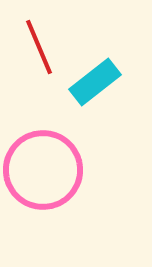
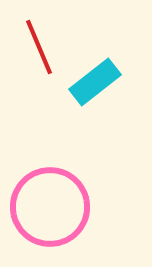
pink circle: moved 7 px right, 37 px down
